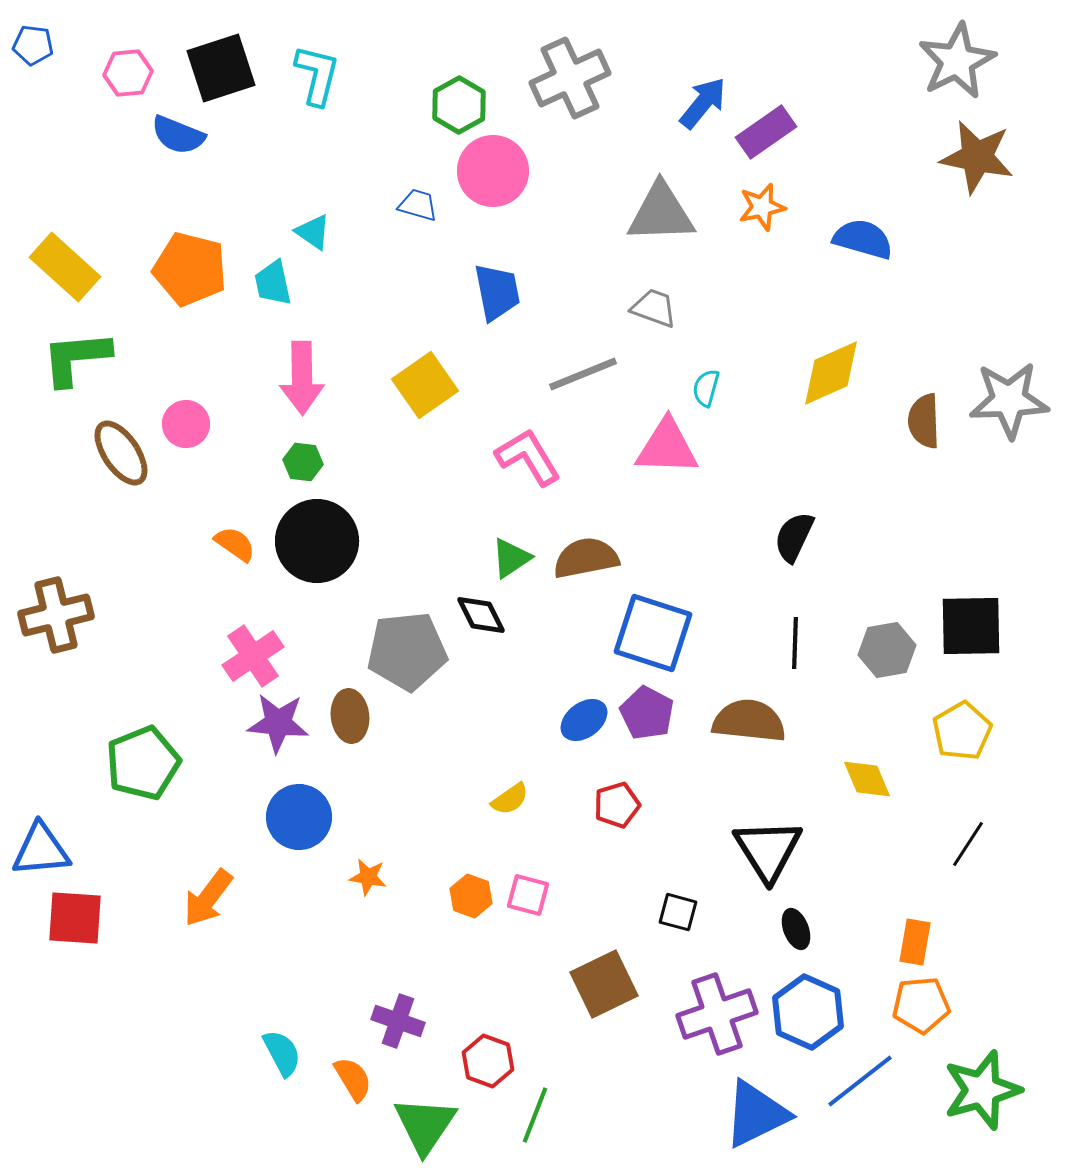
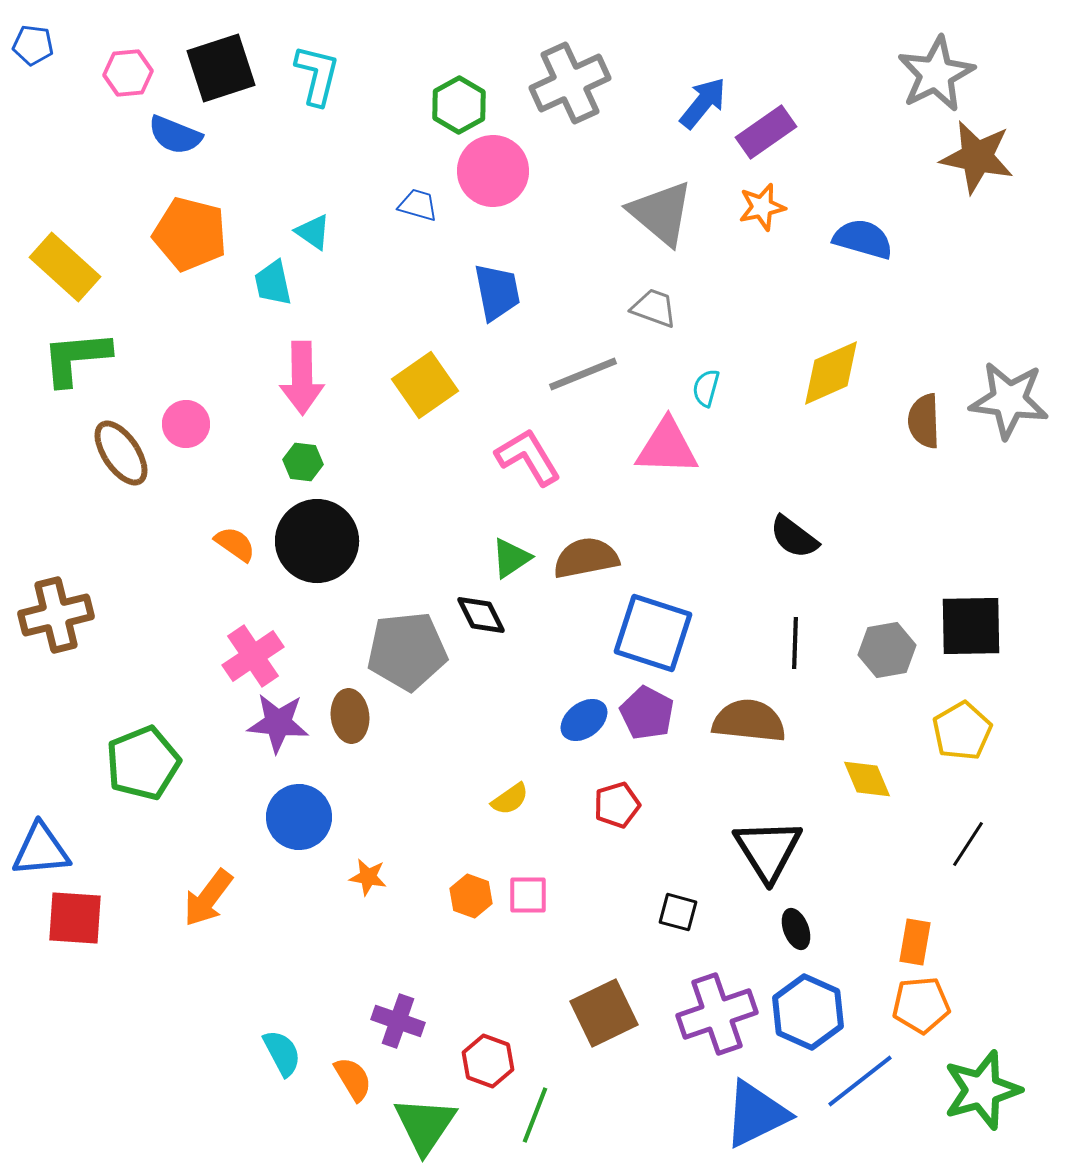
gray star at (957, 61): moved 21 px left, 13 px down
gray cross at (570, 78): moved 5 px down
blue semicircle at (178, 135): moved 3 px left
gray triangle at (661, 213): rotated 42 degrees clockwise
orange pentagon at (190, 269): moved 35 px up
gray star at (1009, 400): rotated 10 degrees clockwise
black semicircle at (794, 537): rotated 78 degrees counterclockwise
pink square at (528, 895): rotated 15 degrees counterclockwise
brown square at (604, 984): moved 29 px down
